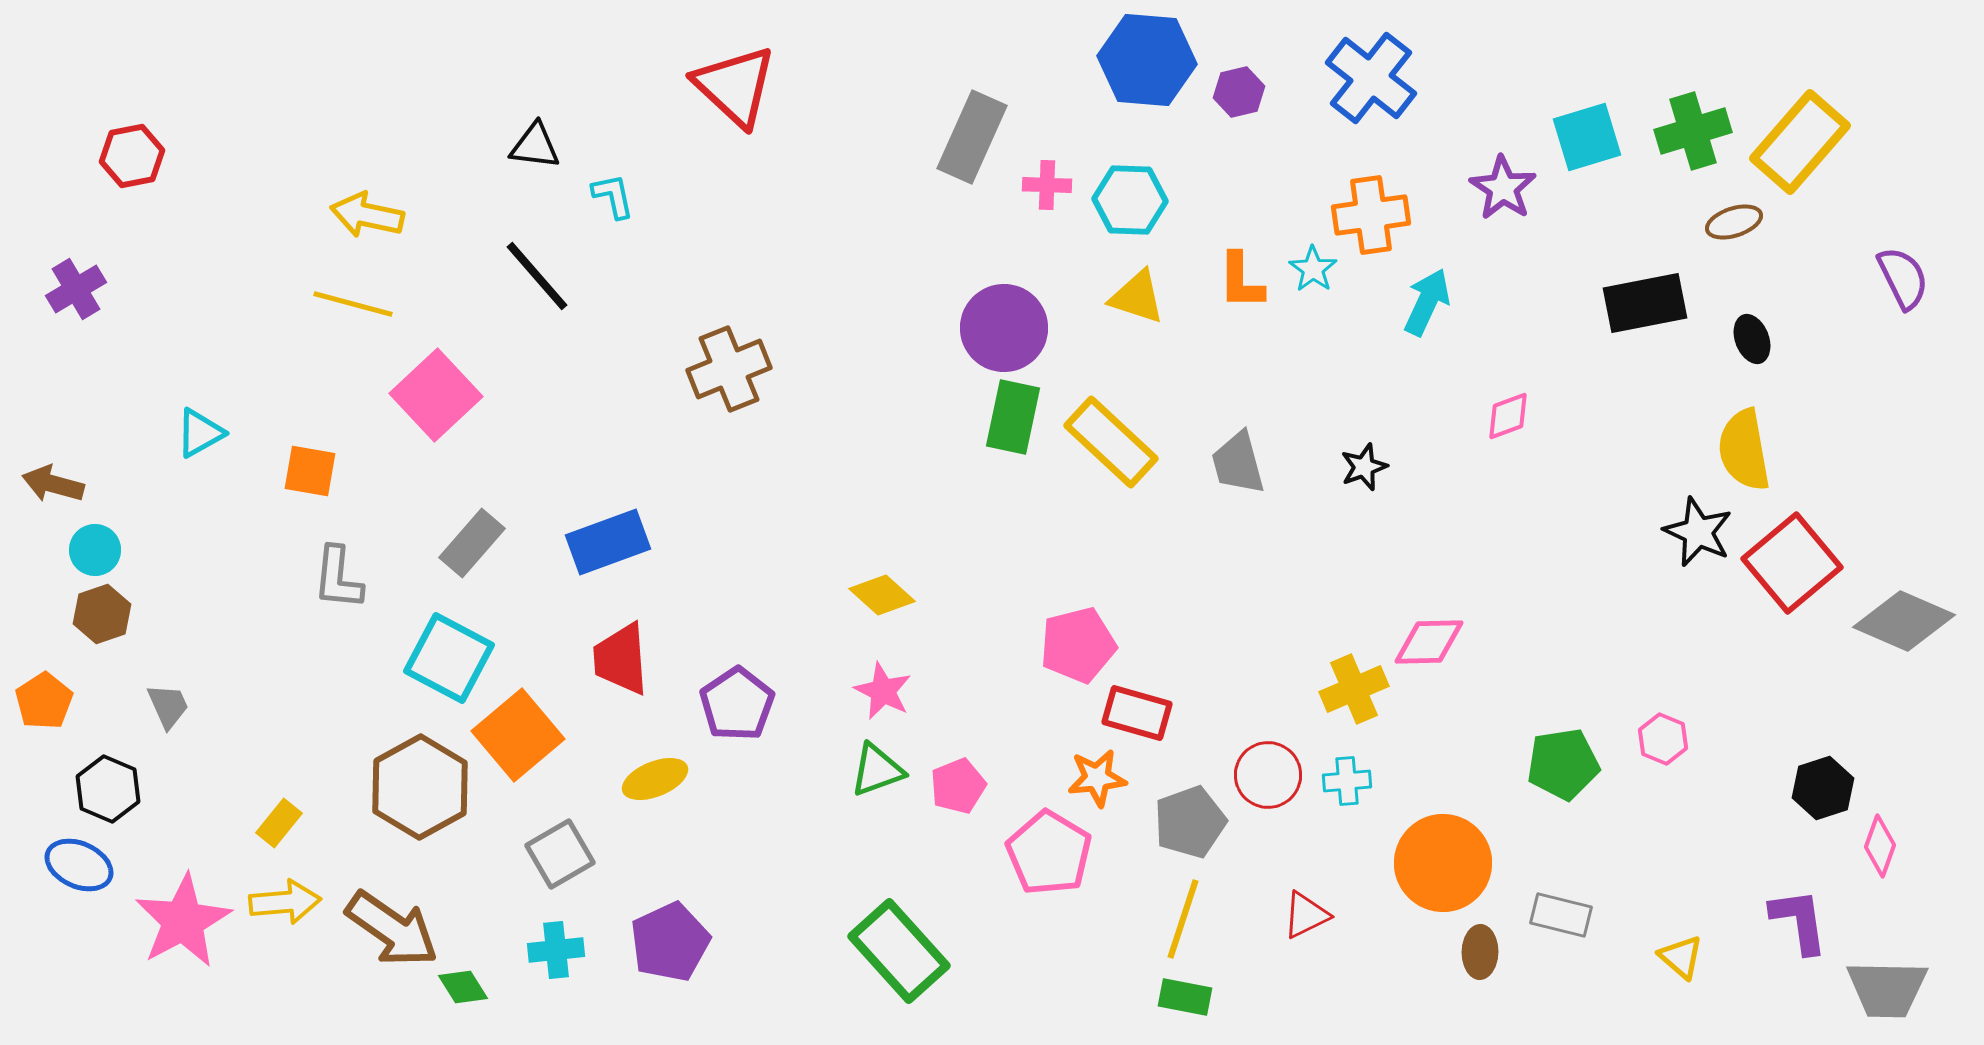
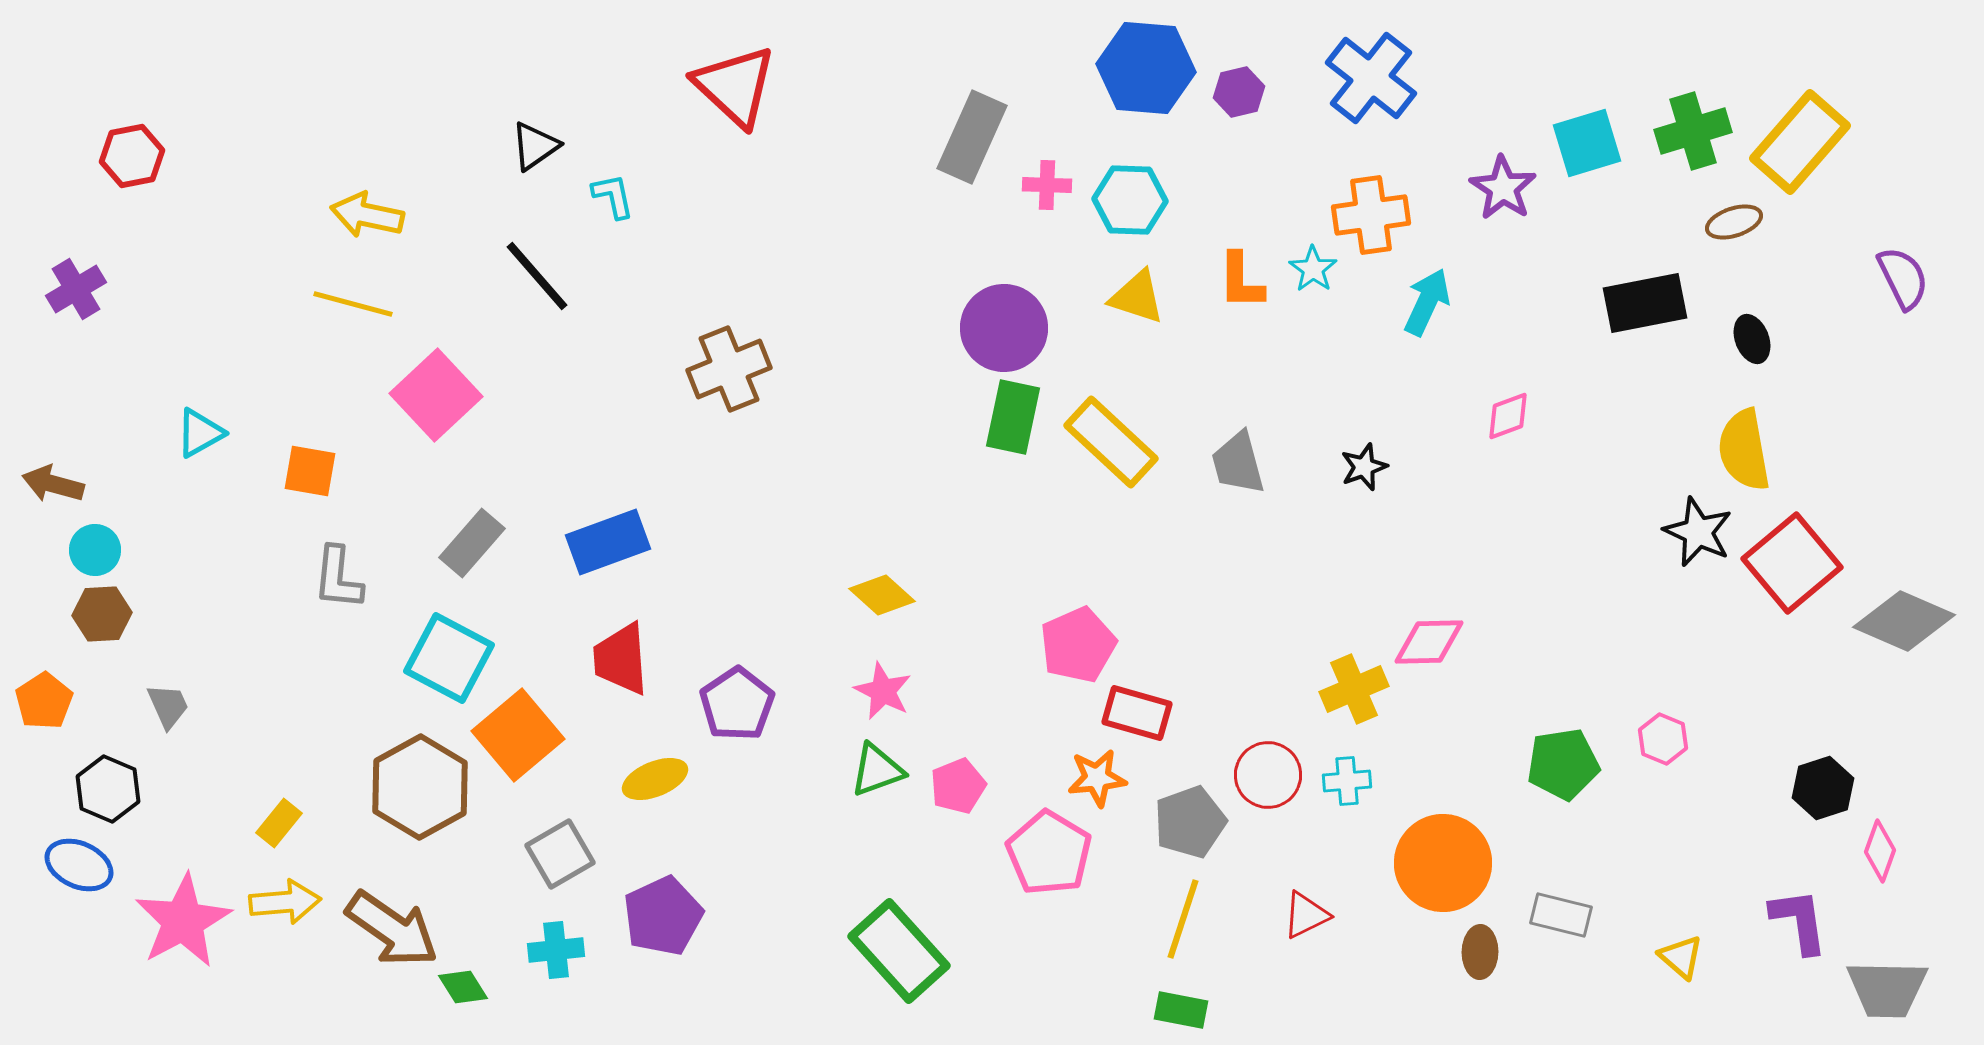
blue hexagon at (1147, 60): moved 1 px left, 8 px down
cyan square at (1587, 137): moved 6 px down
black triangle at (535, 146): rotated 42 degrees counterclockwise
brown hexagon at (102, 614): rotated 16 degrees clockwise
pink pentagon at (1078, 645): rotated 10 degrees counterclockwise
pink diamond at (1880, 846): moved 5 px down
purple pentagon at (670, 942): moved 7 px left, 26 px up
green rectangle at (1185, 997): moved 4 px left, 13 px down
